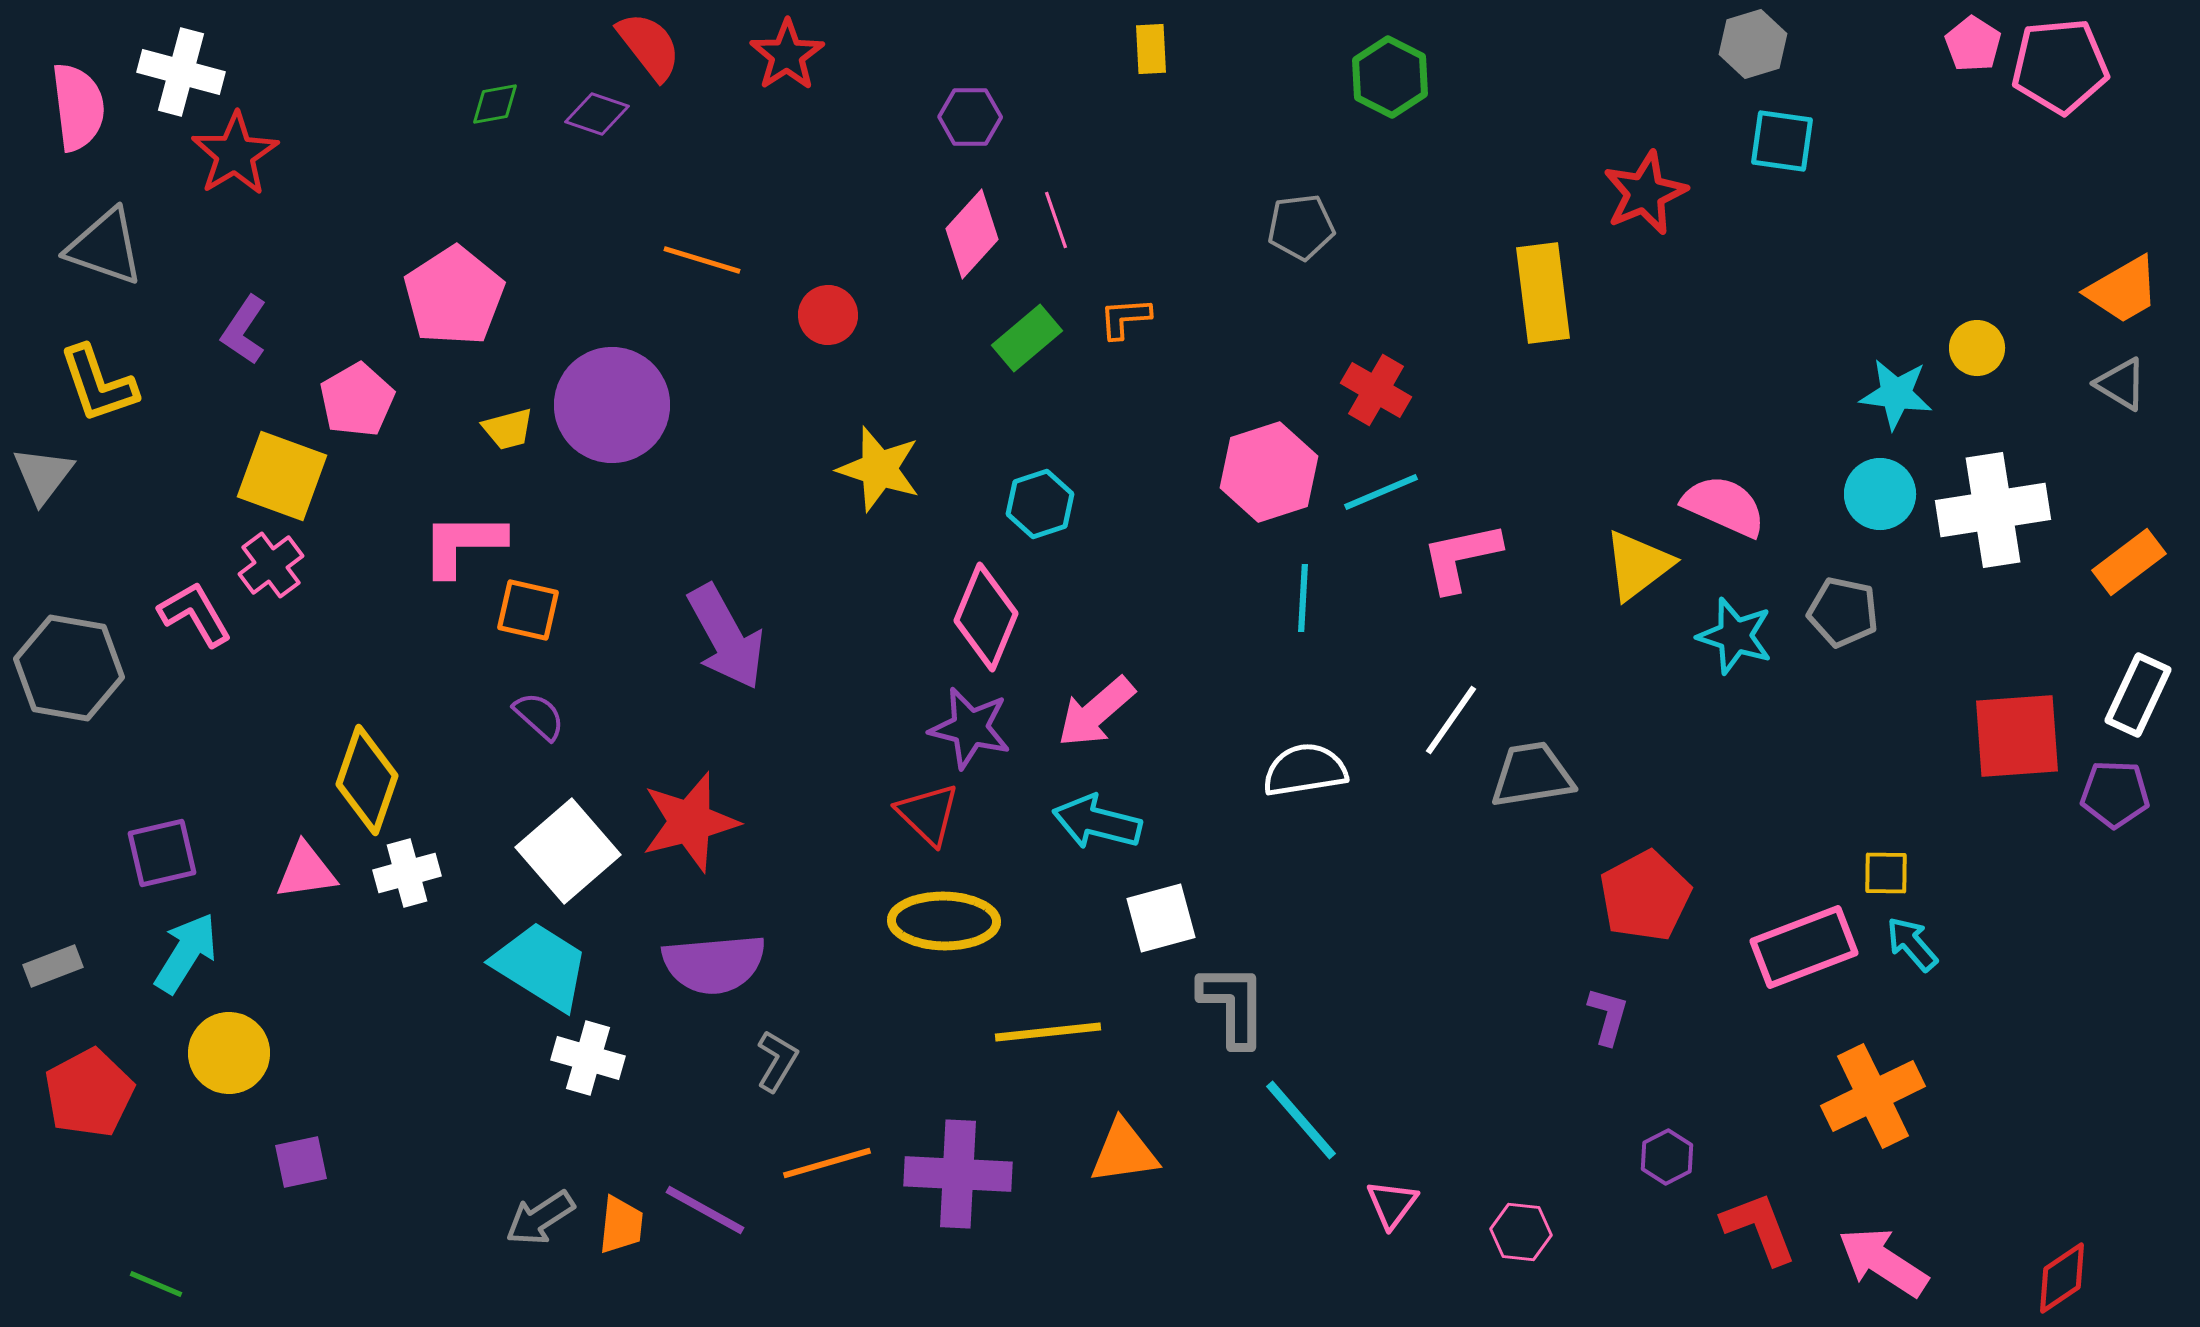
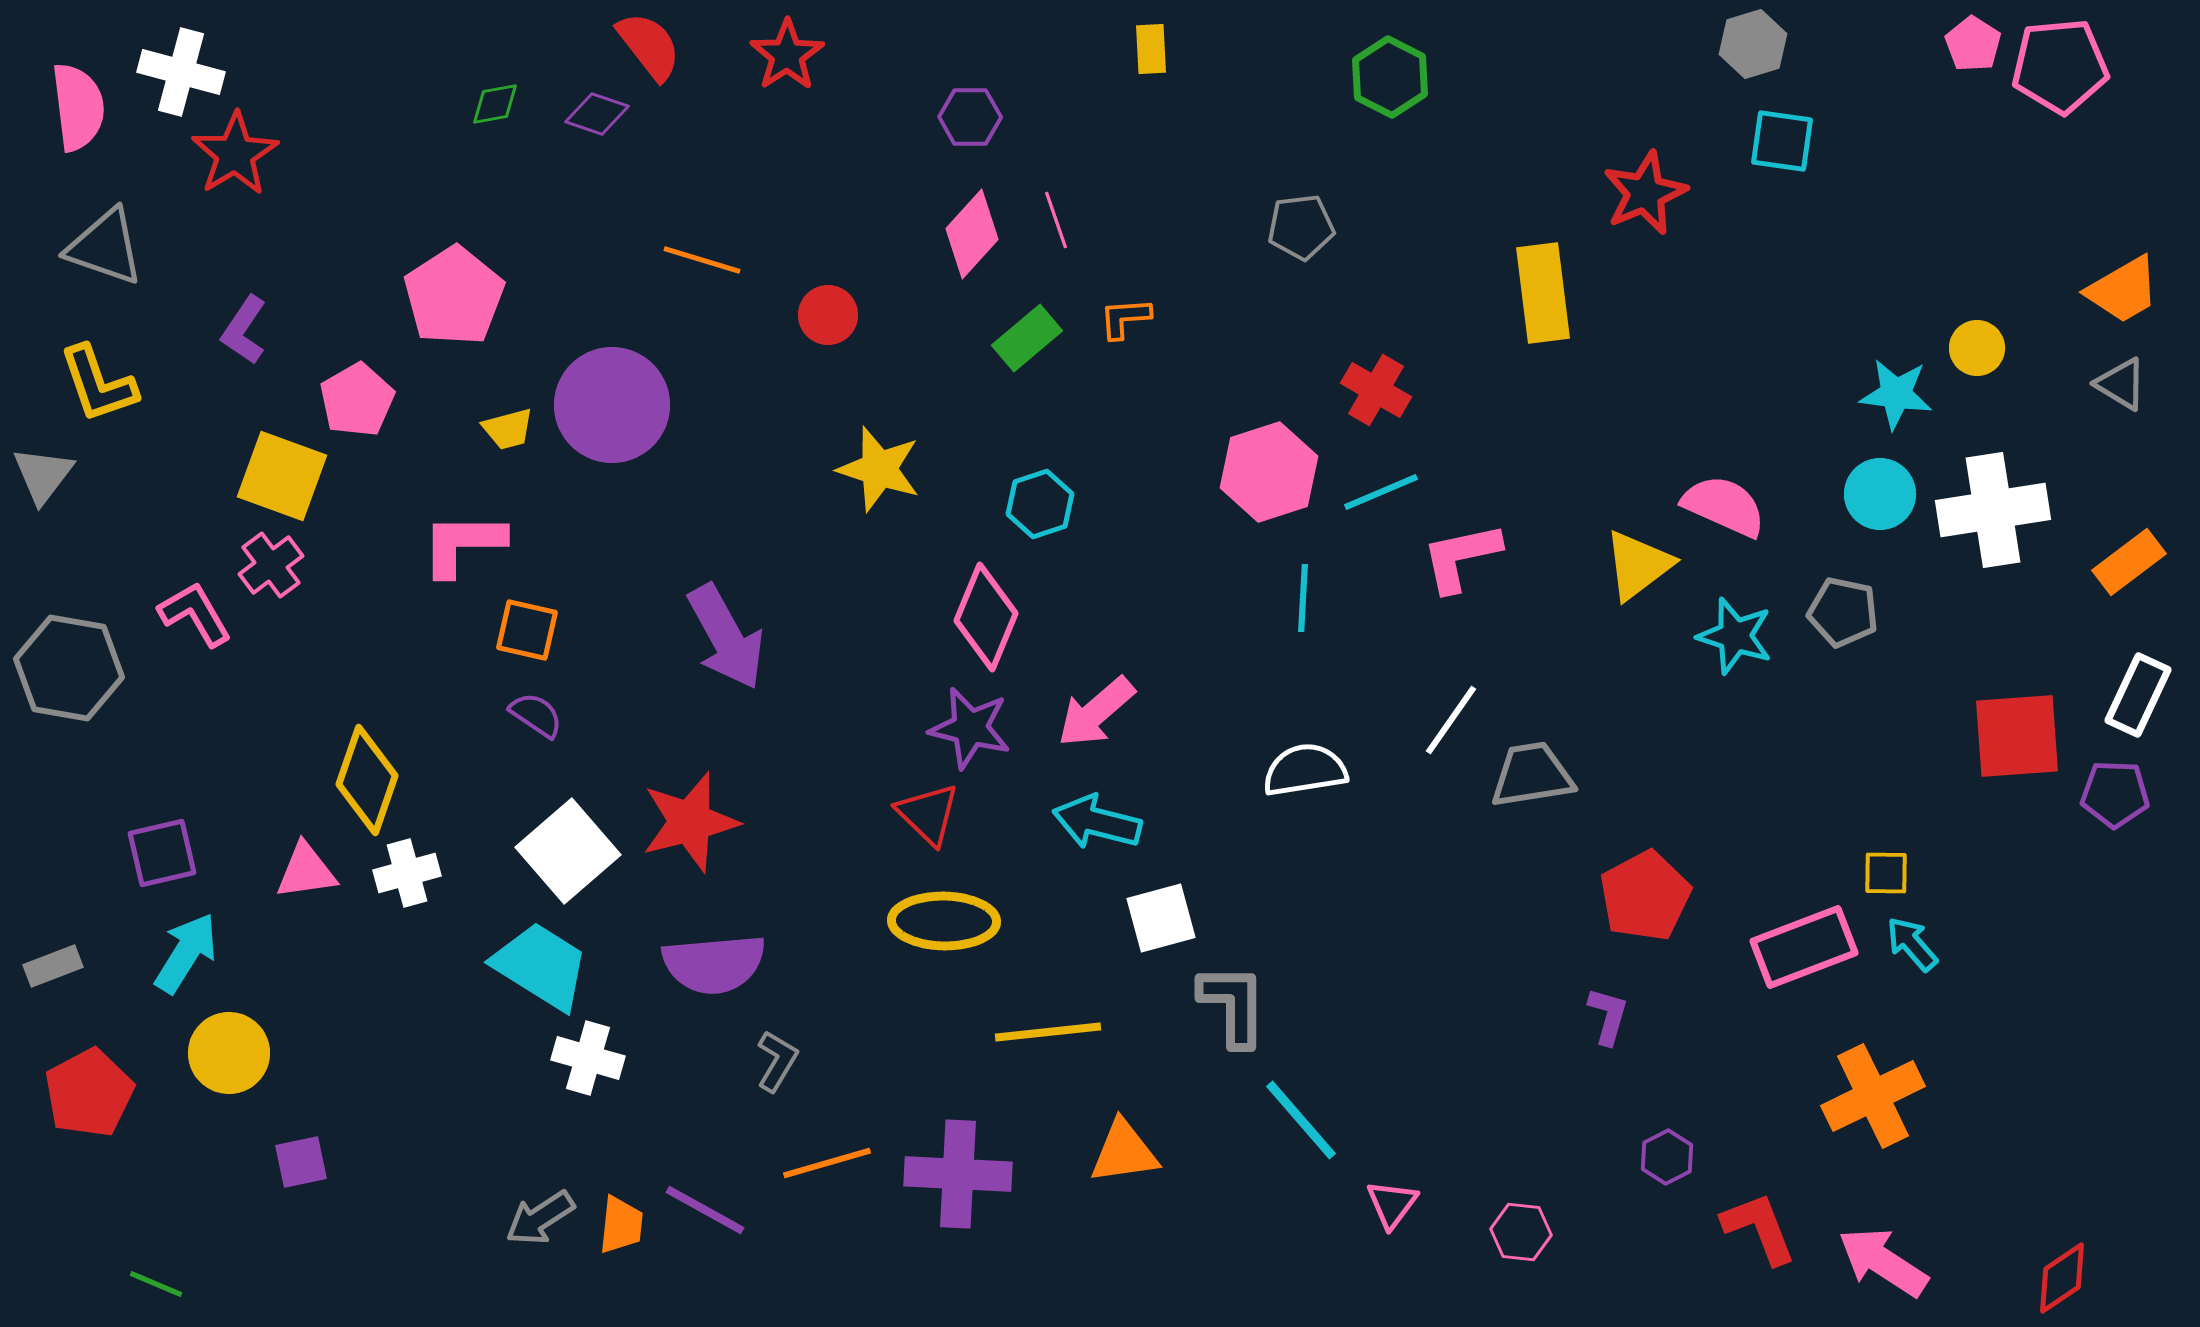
orange square at (528, 610): moved 1 px left, 20 px down
purple semicircle at (539, 716): moved 3 px left, 1 px up; rotated 8 degrees counterclockwise
